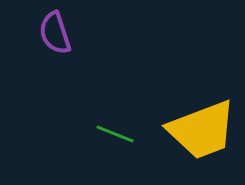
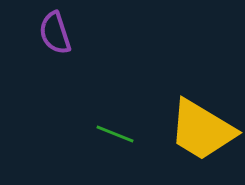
yellow trapezoid: rotated 52 degrees clockwise
